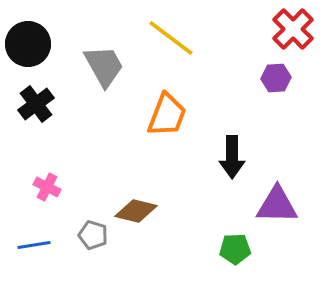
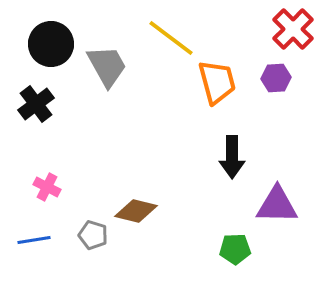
black circle: moved 23 px right
gray trapezoid: moved 3 px right
orange trapezoid: moved 50 px right, 33 px up; rotated 36 degrees counterclockwise
blue line: moved 5 px up
